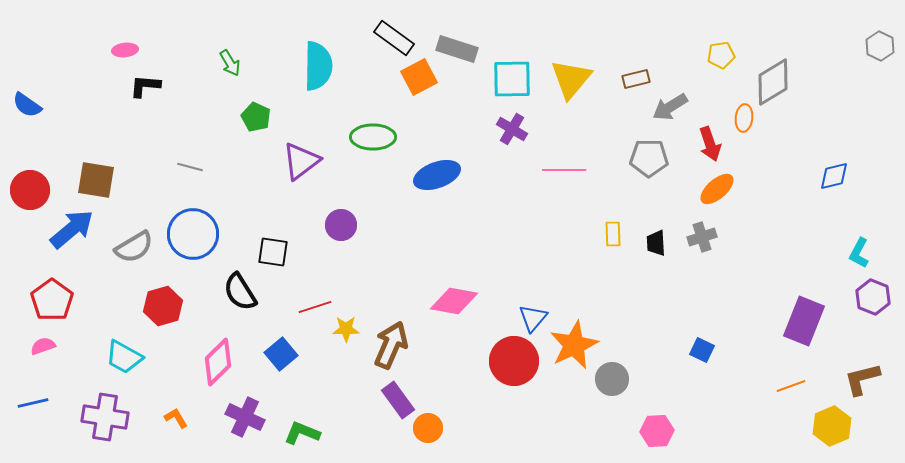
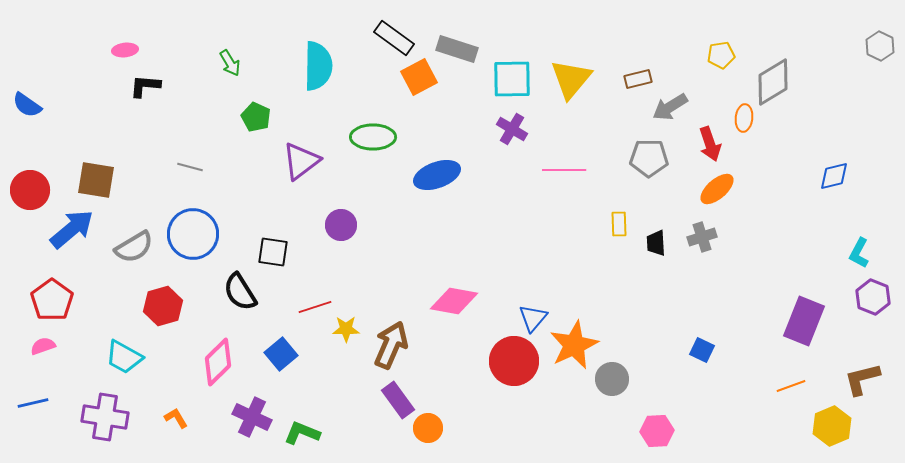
brown rectangle at (636, 79): moved 2 px right
yellow rectangle at (613, 234): moved 6 px right, 10 px up
purple cross at (245, 417): moved 7 px right
